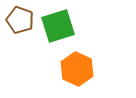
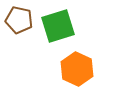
brown pentagon: moved 1 px left; rotated 8 degrees counterclockwise
